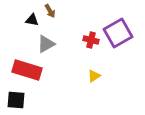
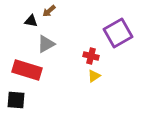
brown arrow: moved 1 px left; rotated 80 degrees clockwise
black triangle: moved 1 px left, 1 px down
red cross: moved 16 px down
